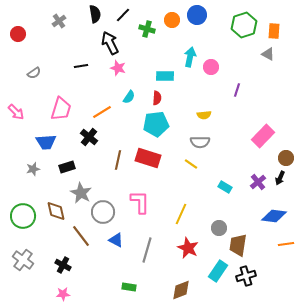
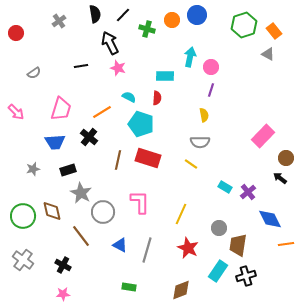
orange rectangle at (274, 31): rotated 42 degrees counterclockwise
red circle at (18, 34): moved 2 px left, 1 px up
purple line at (237, 90): moved 26 px left
cyan semicircle at (129, 97): rotated 96 degrees counterclockwise
yellow semicircle at (204, 115): rotated 96 degrees counterclockwise
cyan pentagon at (156, 124): moved 15 px left; rotated 25 degrees clockwise
blue trapezoid at (46, 142): moved 9 px right
black rectangle at (67, 167): moved 1 px right, 3 px down
black arrow at (280, 178): rotated 104 degrees clockwise
purple cross at (258, 182): moved 10 px left, 10 px down
brown diamond at (56, 211): moved 4 px left
blue diamond at (274, 216): moved 4 px left, 3 px down; rotated 55 degrees clockwise
blue triangle at (116, 240): moved 4 px right, 5 px down
